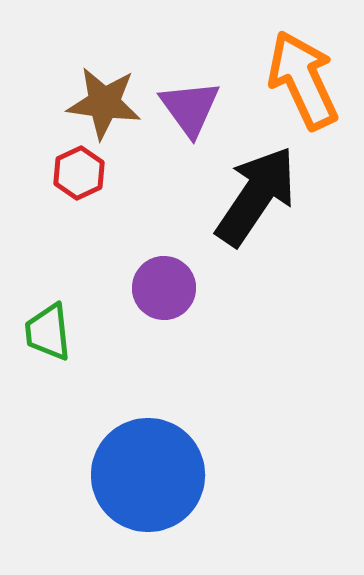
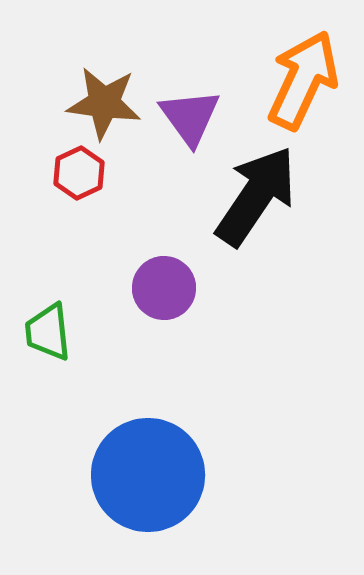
orange arrow: rotated 50 degrees clockwise
purple triangle: moved 9 px down
